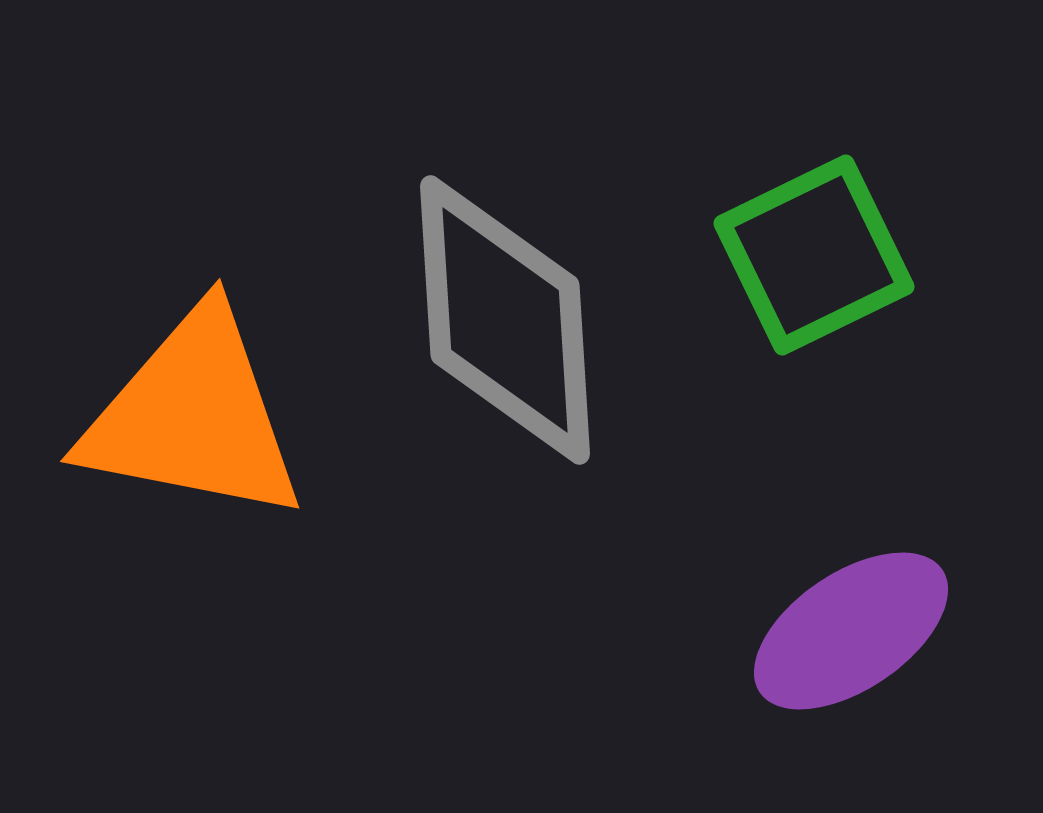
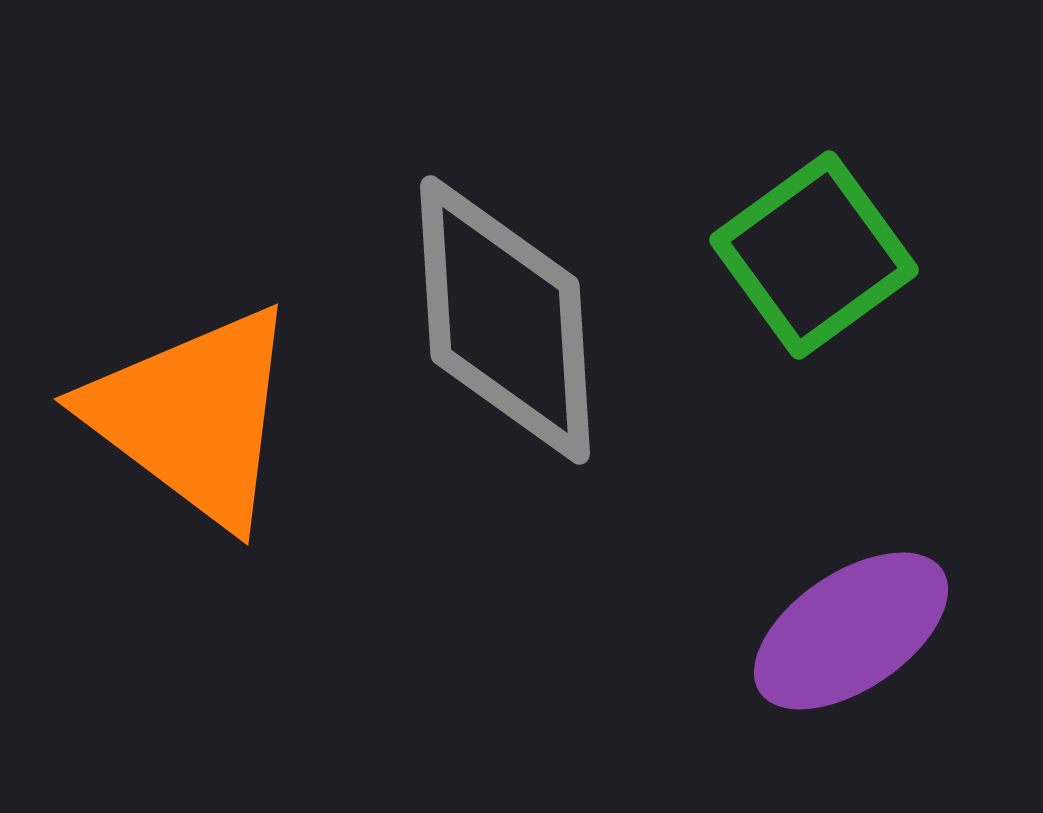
green square: rotated 10 degrees counterclockwise
orange triangle: rotated 26 degrees clockwise
